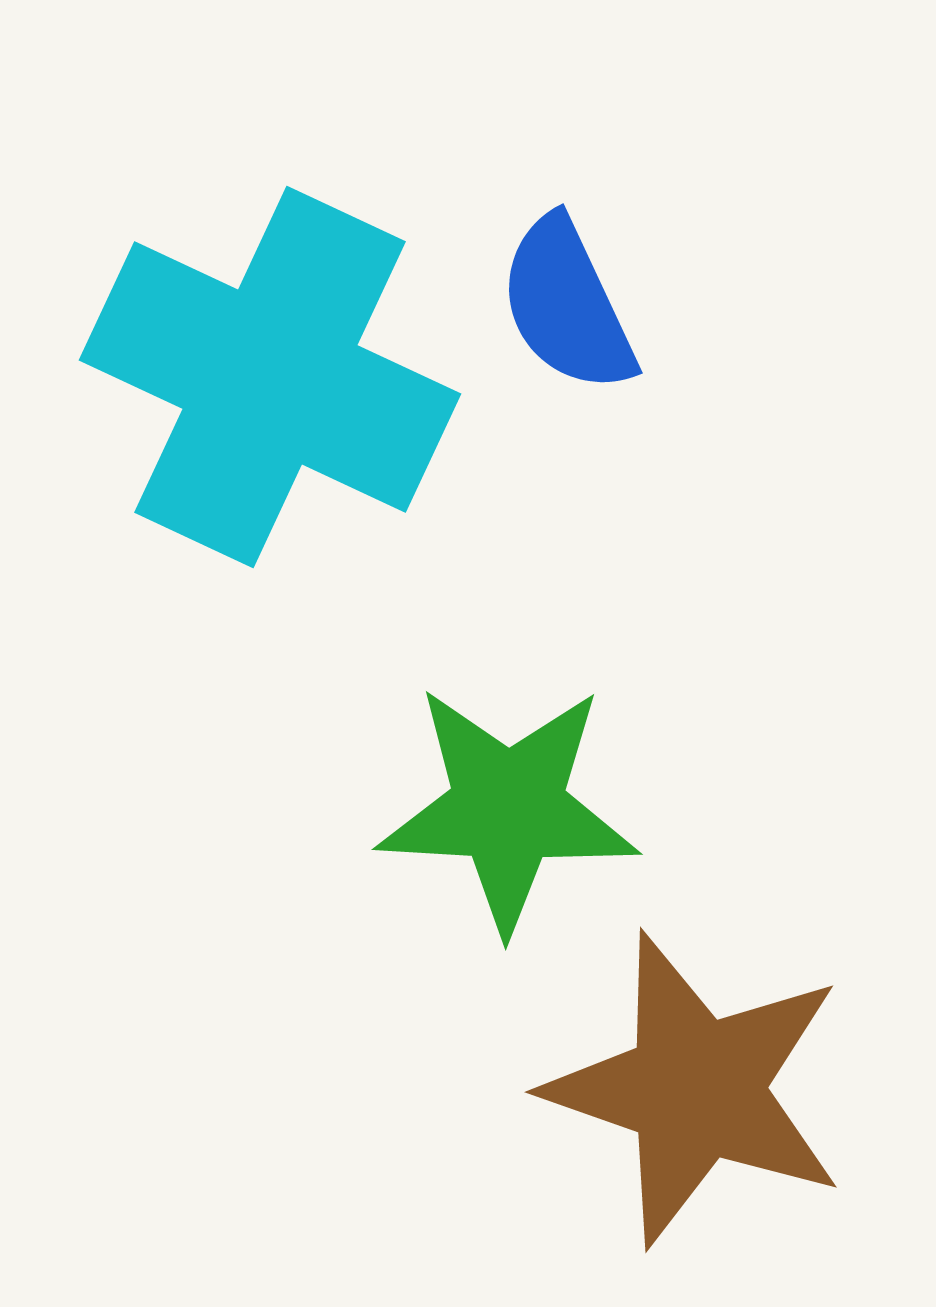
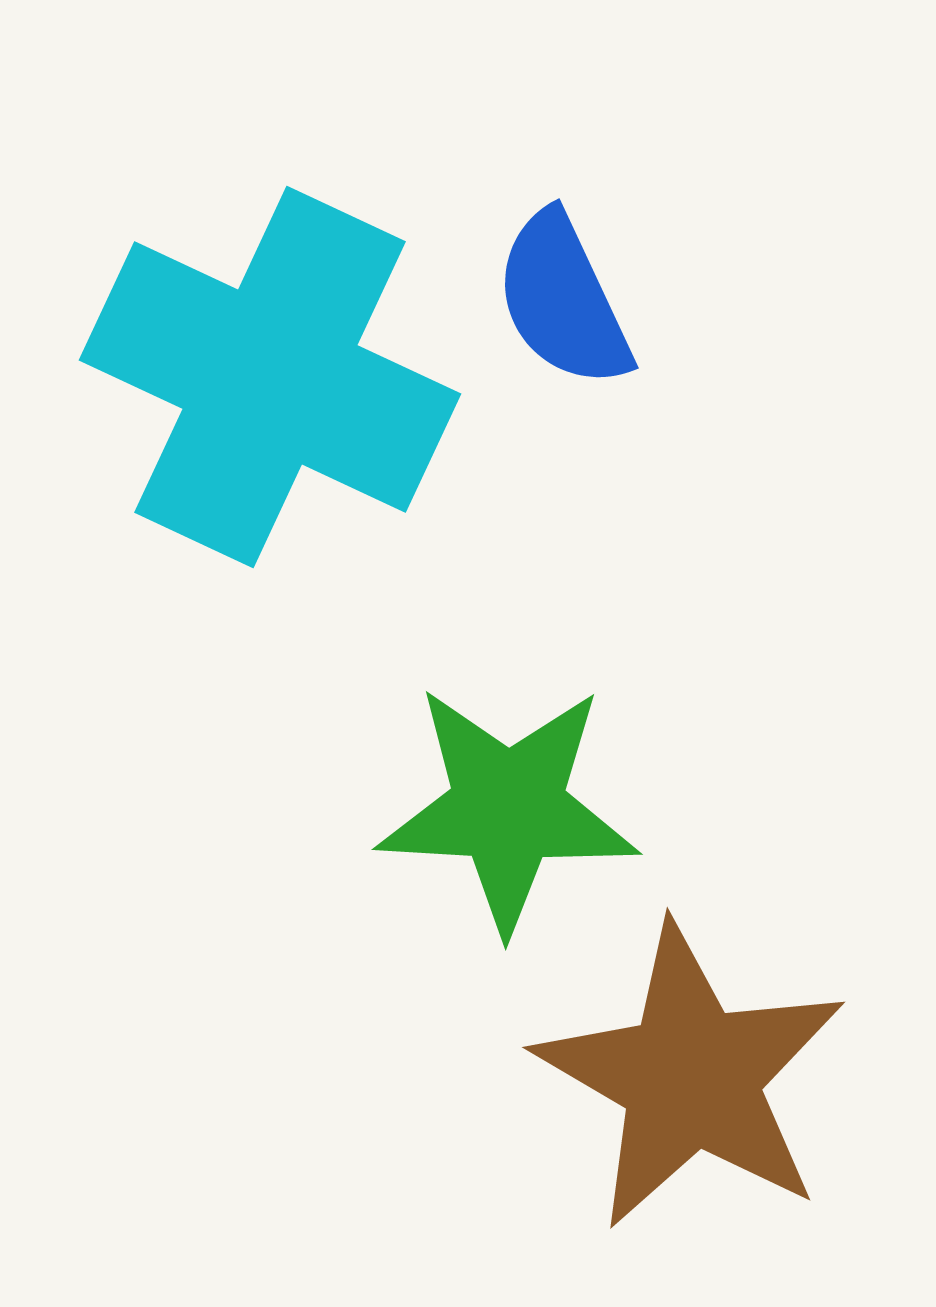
blue semicircle: moved 4 px left, 5 px up
brown star: moved 5 px left, 12 px up; rotated 11 degrees clockwise
